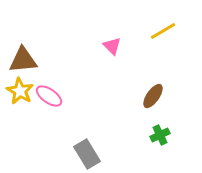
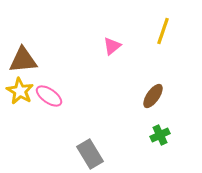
yellow line: rotated 40 degrees counterclockwise
pink triangle: rotated 36 degrees clockwise
gray rectangle: moved 3 px right
